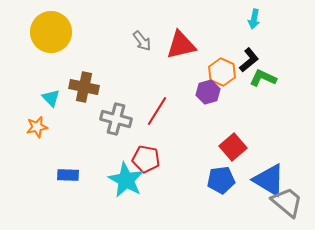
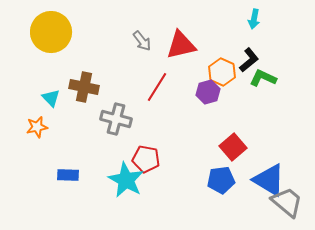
red line: moved 24 px up
